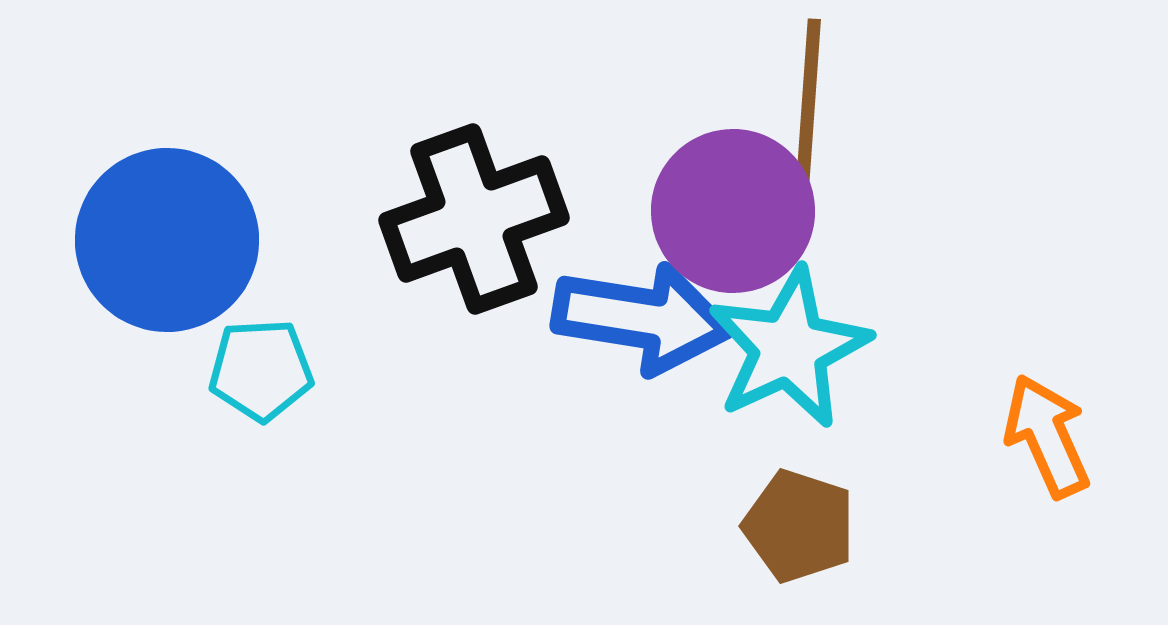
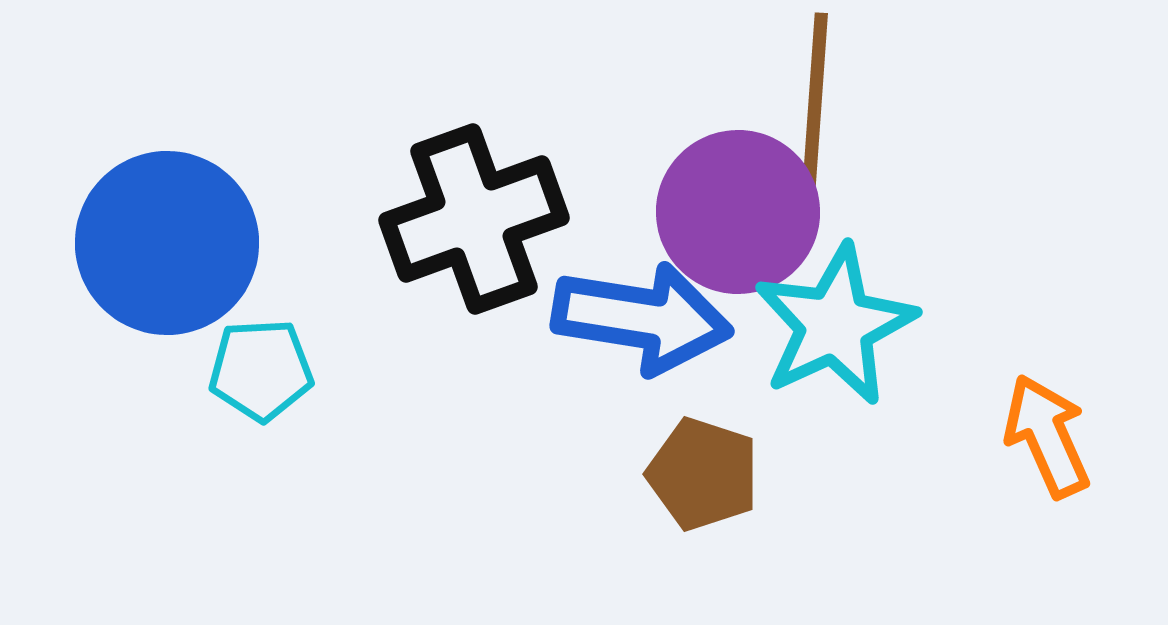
brown line: moved 7 px right, 6 px up
purple circle: moved 5 px right, 1 px down
blue circle: moved 3 px down
cyan star: moved 46 px right, 23 px up
brown pentagon: moved 96 px left, 52 px up
